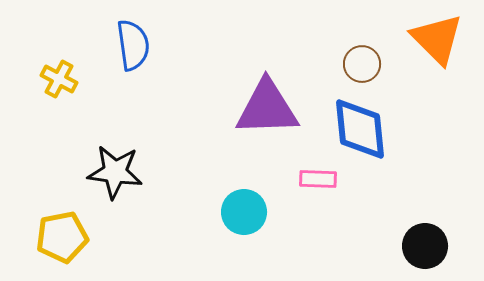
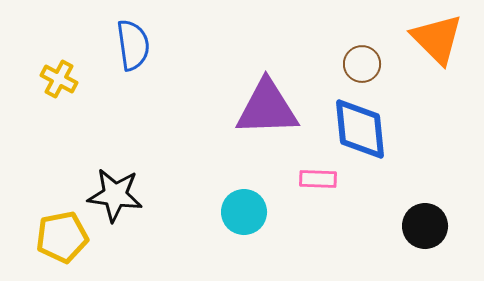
black star: moved 23 px down
black circle: moved 20 px up
